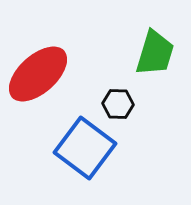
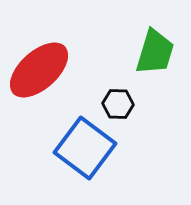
green trapezoid: moved 1 px up
red ellipse: moved 1 px right, 4 px up
